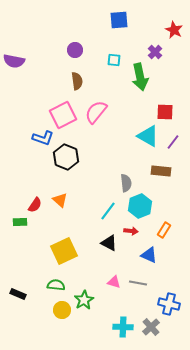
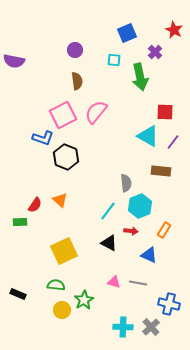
blue square: moved 8 px right, 13 px down; rotated 18 degrees counterclockwise
